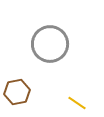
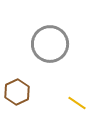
brown hexagon: rotated 15 degrees counterclockwise
